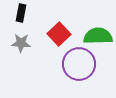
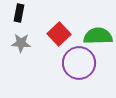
black rectangle: moved 2 px left
purple circle: moved 1 px up
